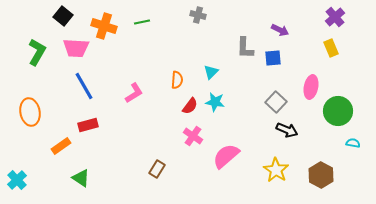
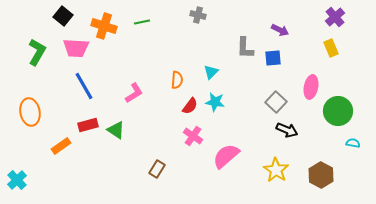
green triangle: moved 35 px right, 48 px up
